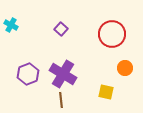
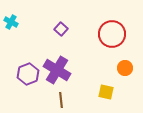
cyan cross: moved 3 px up
purple cross: moved 6 px left, 4 px up
